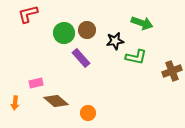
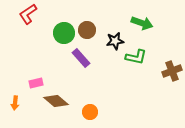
red L-shape: rotated 20 degrees counterclockwise
orange circle: moved 2 px right, 1 px up
